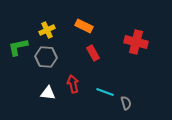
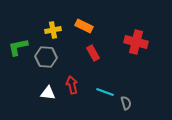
yellow cross: moved 6 px right; rotated 14 degrees clockwise
red arrow: moved 1 px left, 1 px down
